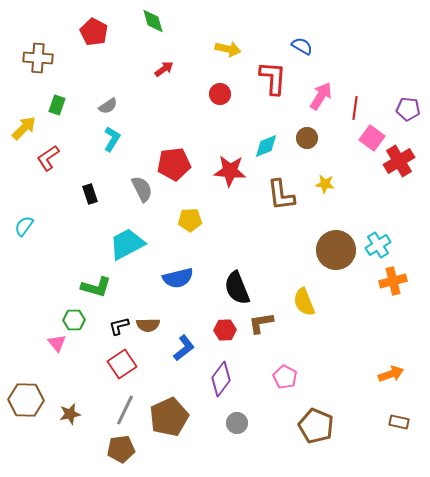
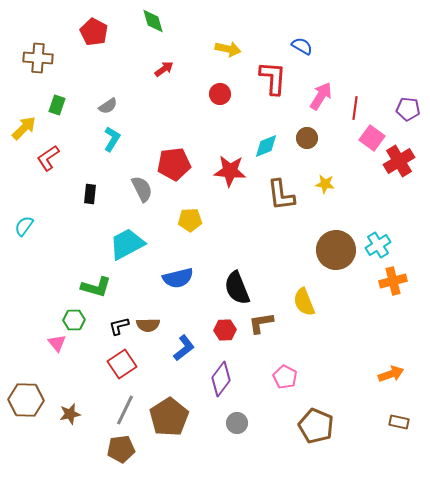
black rectangle at (90, 194): rotated 24 degrees clockwise
brown pentagon at (169, 417): rotated 9 degrees counterclockwise
